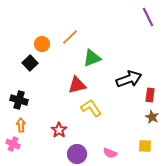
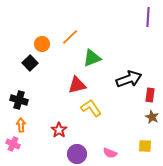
purple line: rotated 30 degrees clockwise
